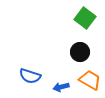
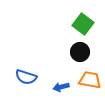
green square: moved 2 px left, 6 px down
blue semicircle: moved 4 px left, 1 px down
orange trapezoid: rotated 20 degrees counterclockwise
